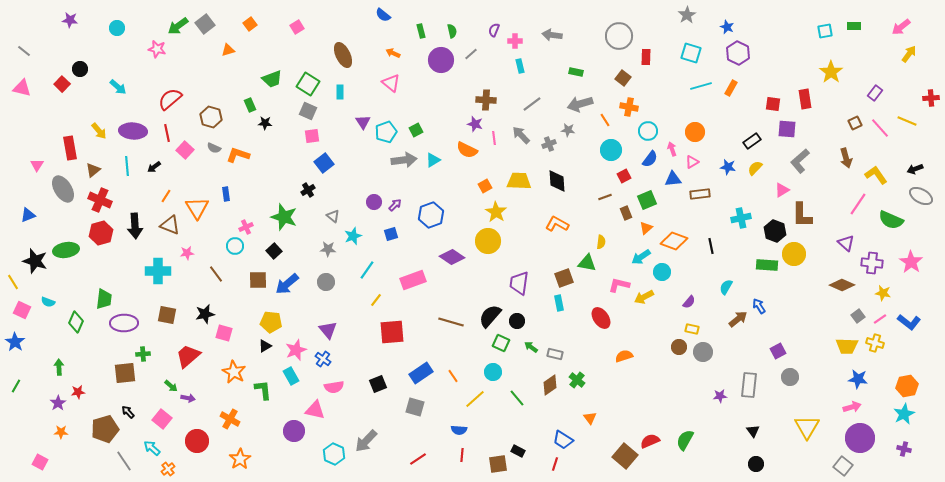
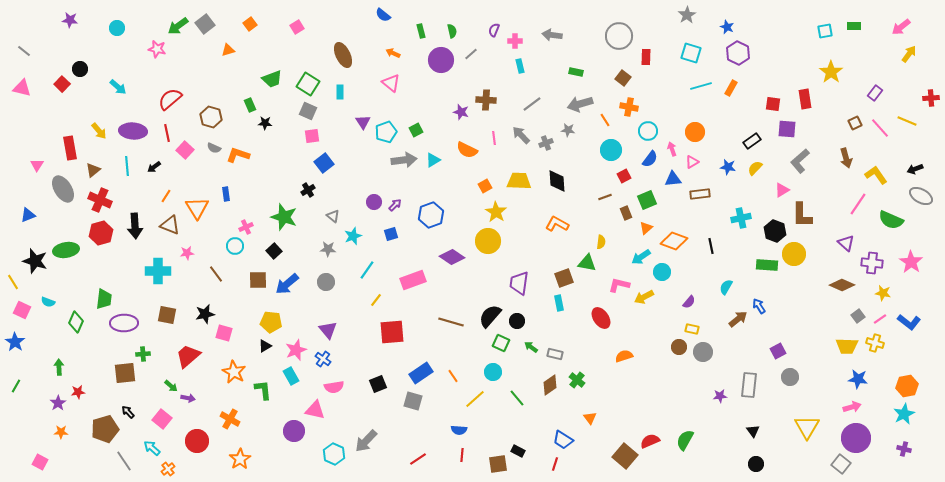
purple star at (475, 124): moved 14 px left, 12 px up
gray cross at (549, 144): moved 3 px left, 1 px up
gray square at (415, 407): moved 2 px left, 6 px up
purple circle at (860, 438): moved 4 px left
gray square at (843, 466): moved 2 px left, 2 px up
